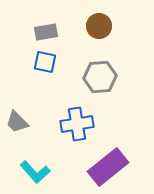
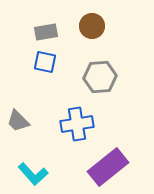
brown circle: moved 7 px left
gray trapezoid: moved 1 px right, 1 px up
cyan L-shape: moved 2 px left, 2 px down
